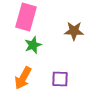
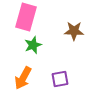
purple square: rotated 12 degrees counterclockwise
